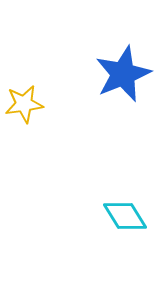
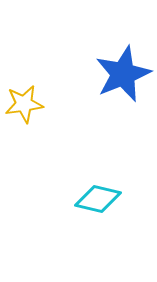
cyan diamond: moved 27 px left, 17 px up; rotated 45 degrees counterclockwise
